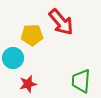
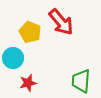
yellow pentagon: moved 2 px left, 3 px up; rotated 25 degrees clockwise
red star: moved 1 px up
